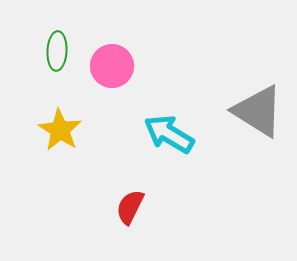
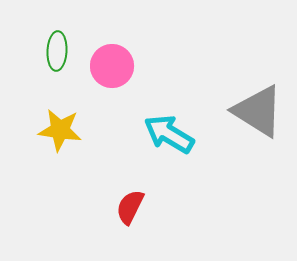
yellow star: rotated 24 degrees counterclockwise
